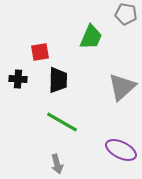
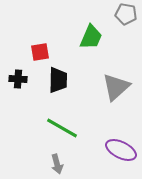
gray triangle: moved 6 px left
green line: moved 6 px down
